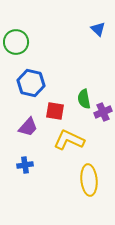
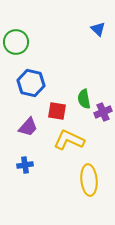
red square: moved 2 px right
